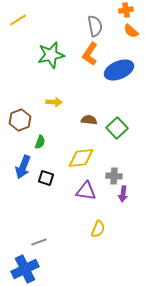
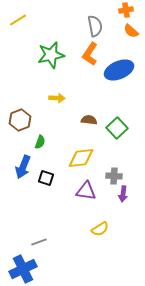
yellow arrow: moved 3 px right, 4 px up
yellow semicircle: moved 2 px right; rotated 36 degrees clockwise
blue cross: moved 2 px left
